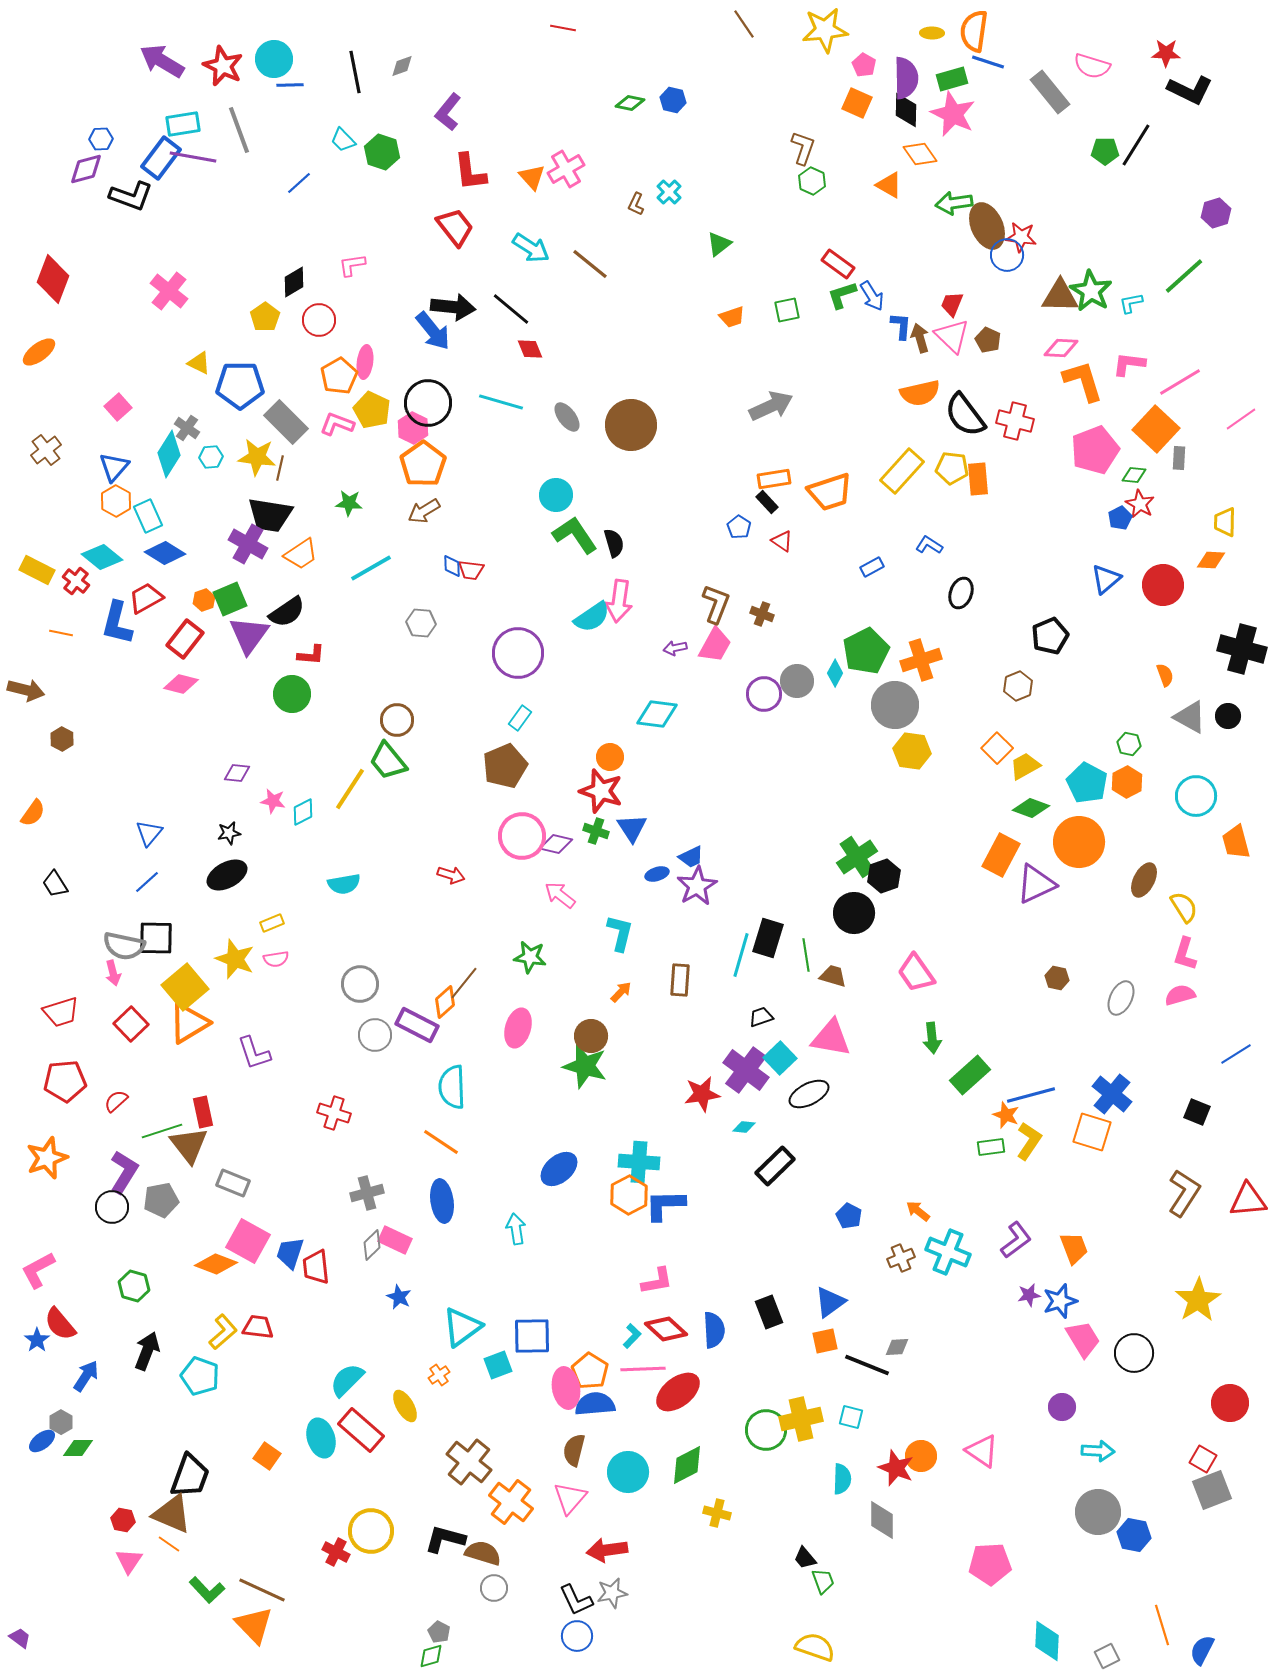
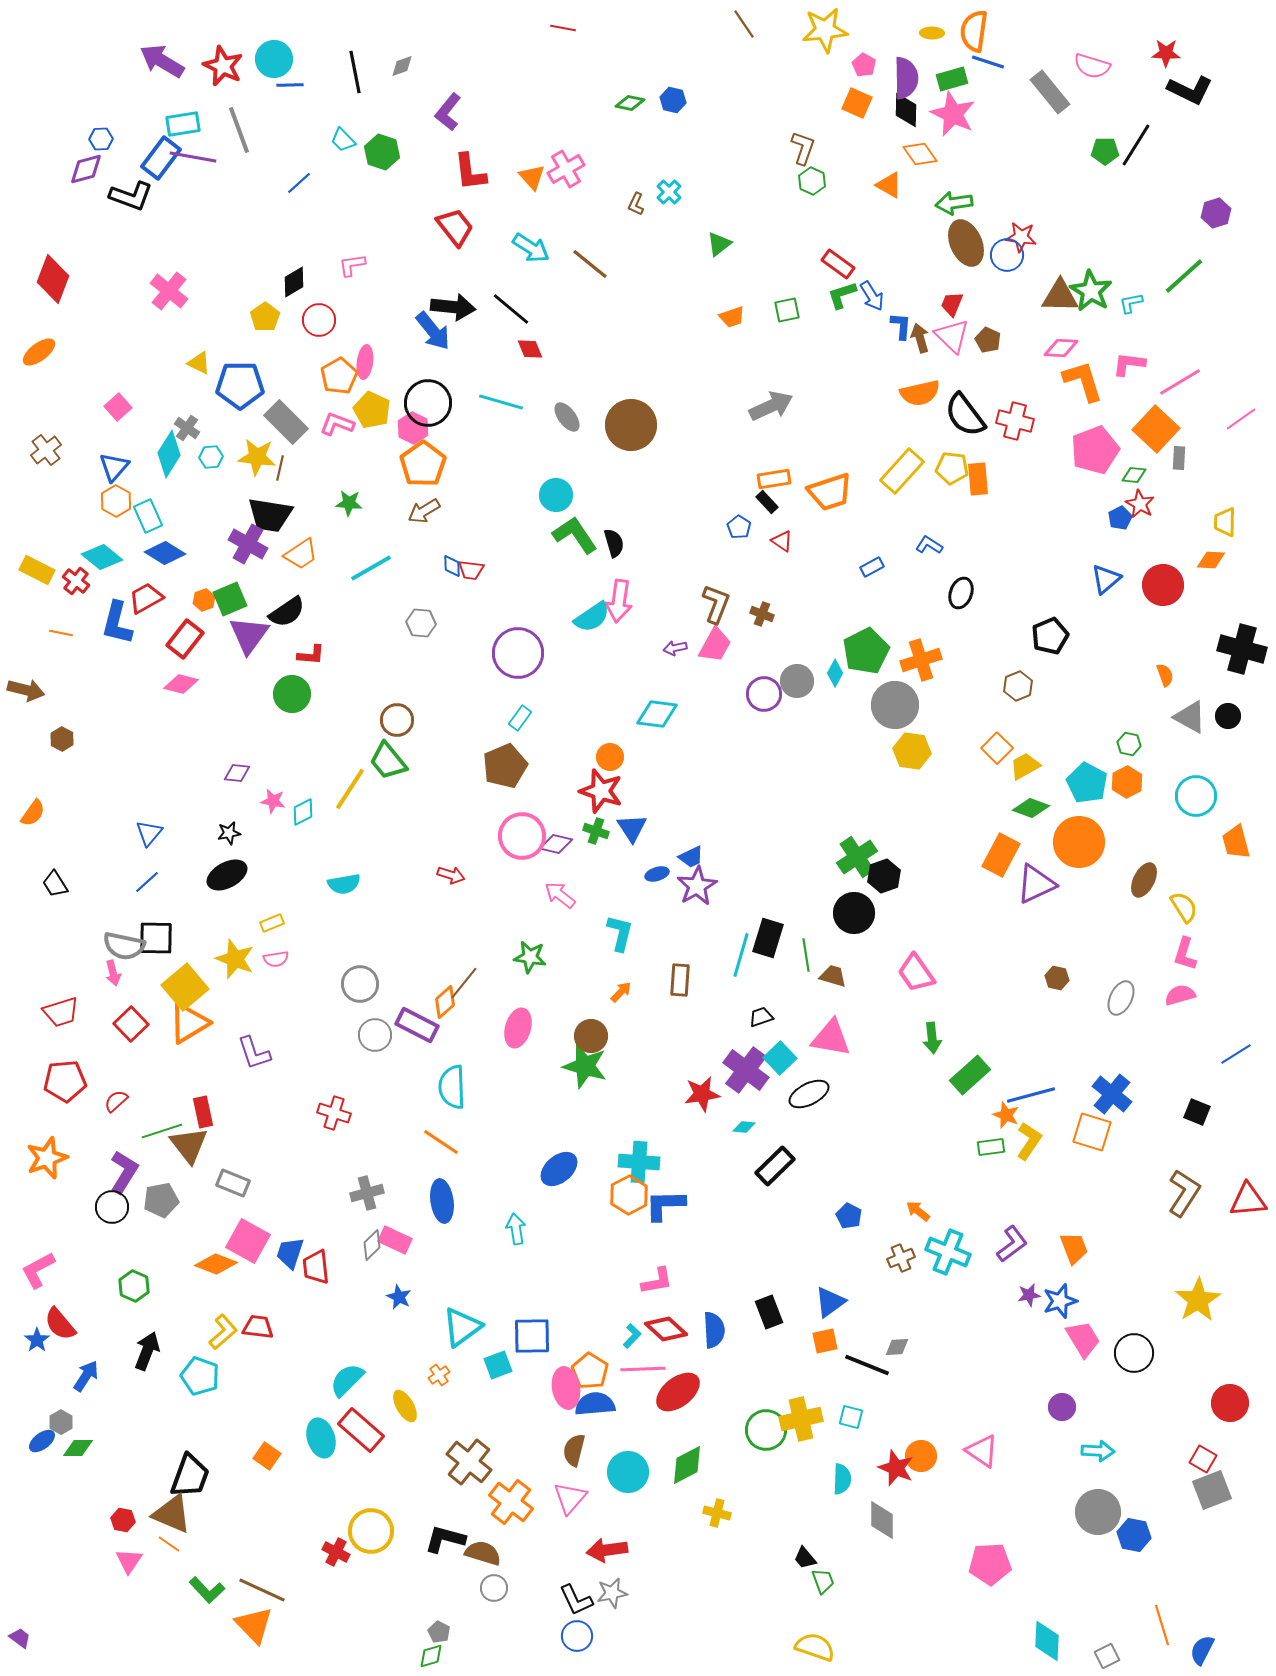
brown ellipse at (987, 226): moved 21 px left, 17 px down
purple L-shape at (1016, 1240): moved 4 px left, 4 px down
green hexagon at (134, 1286): rotated 8 degrees clockwise
